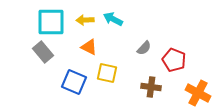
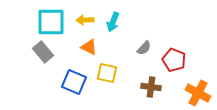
cyan arrow: moved 3 px down; rotated 96 degrees counterclockwise
